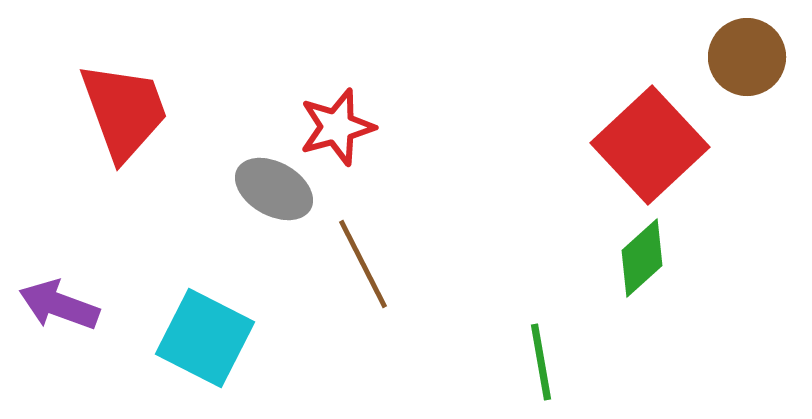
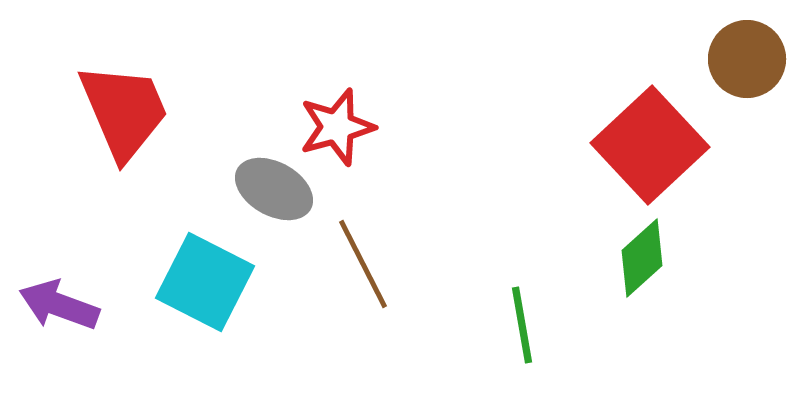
brown circle: moved 2 px down
red trapezoid: rotated 3 degrees counterclockwise
cyan square: moved 56 px up
green line: moved 19 px left, 37 px up
